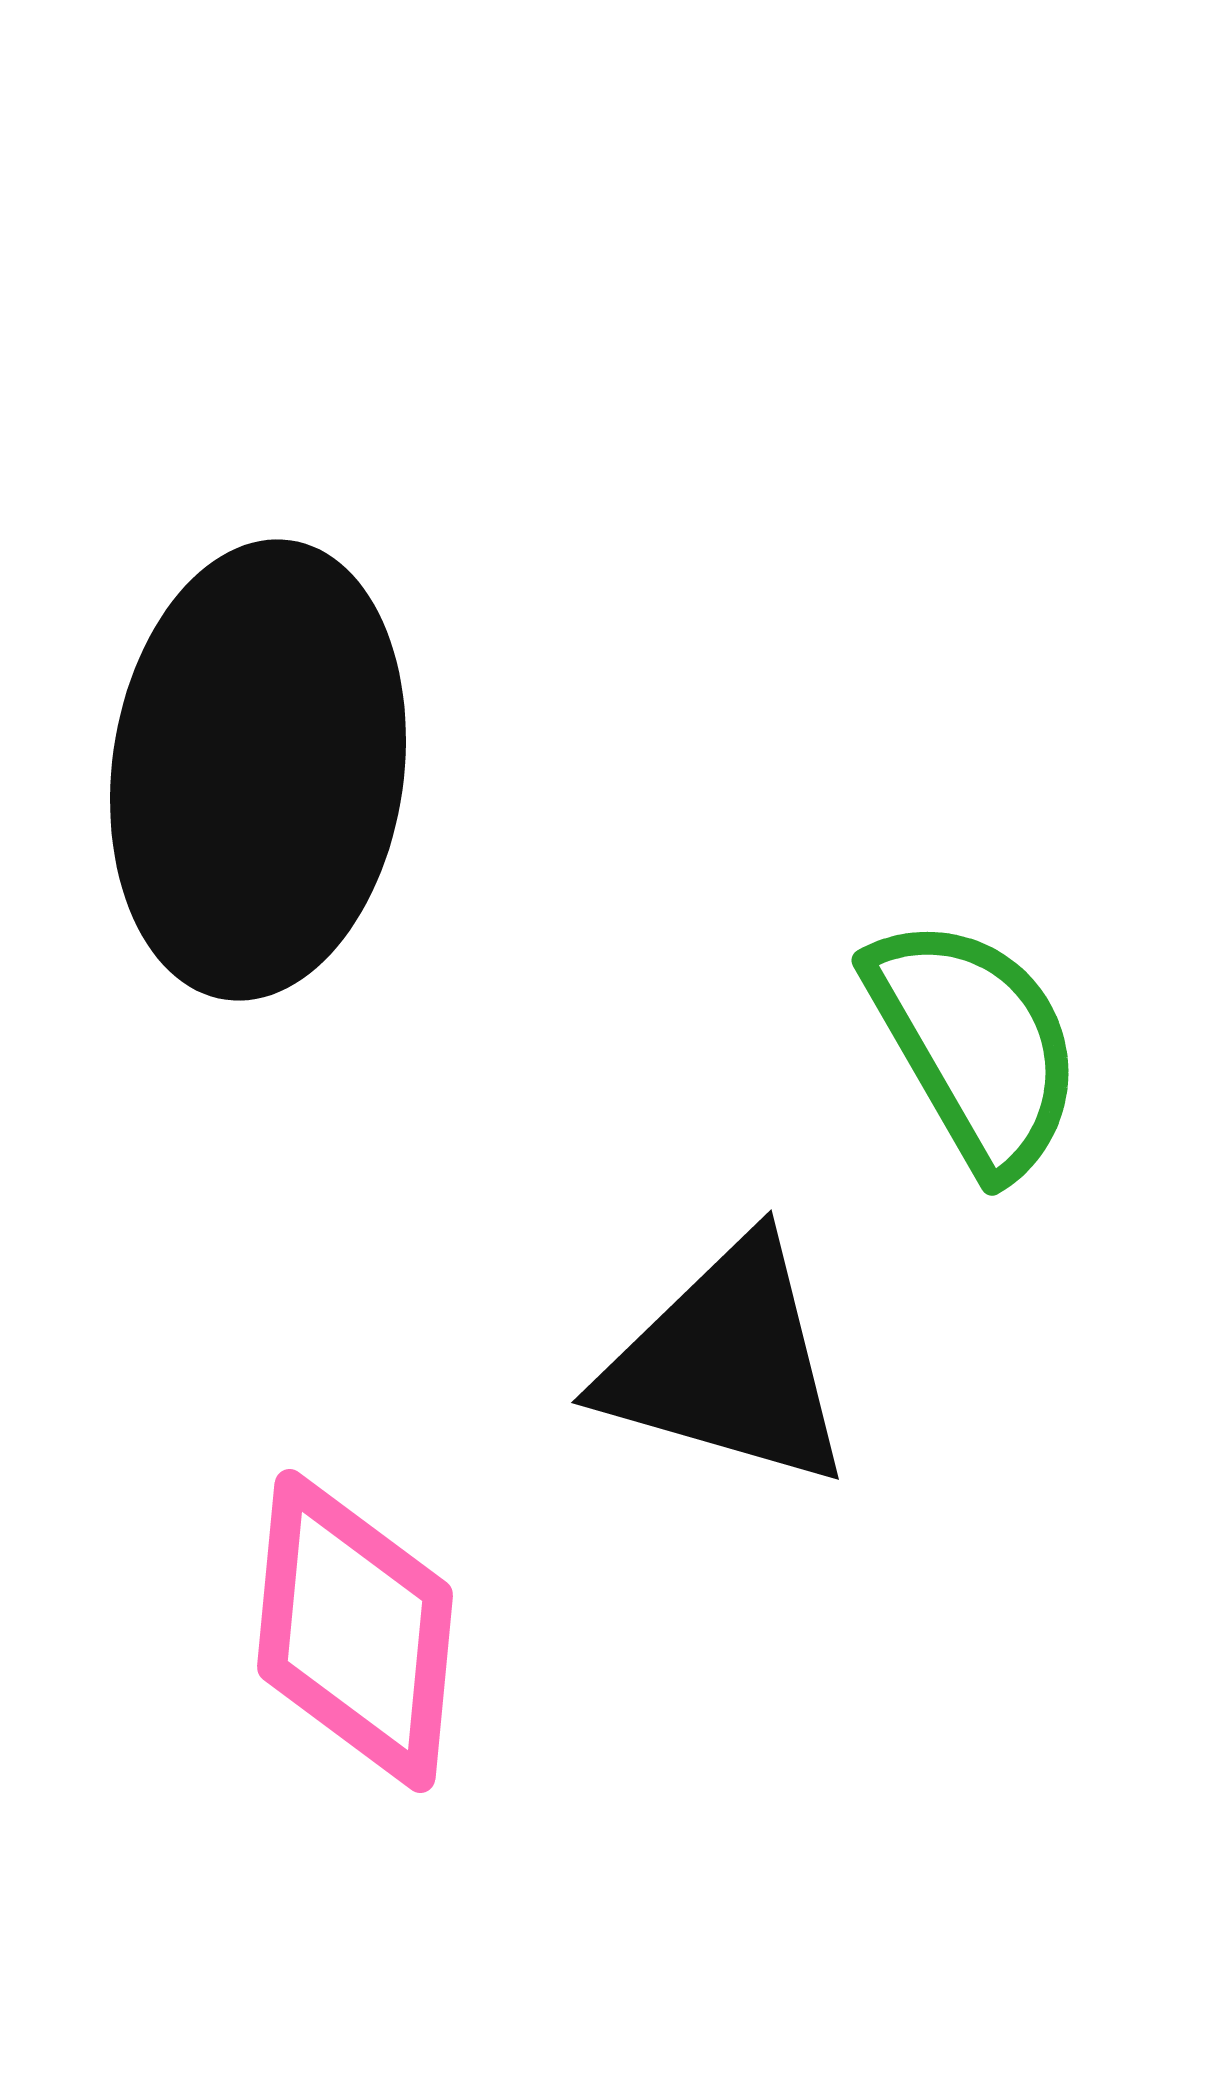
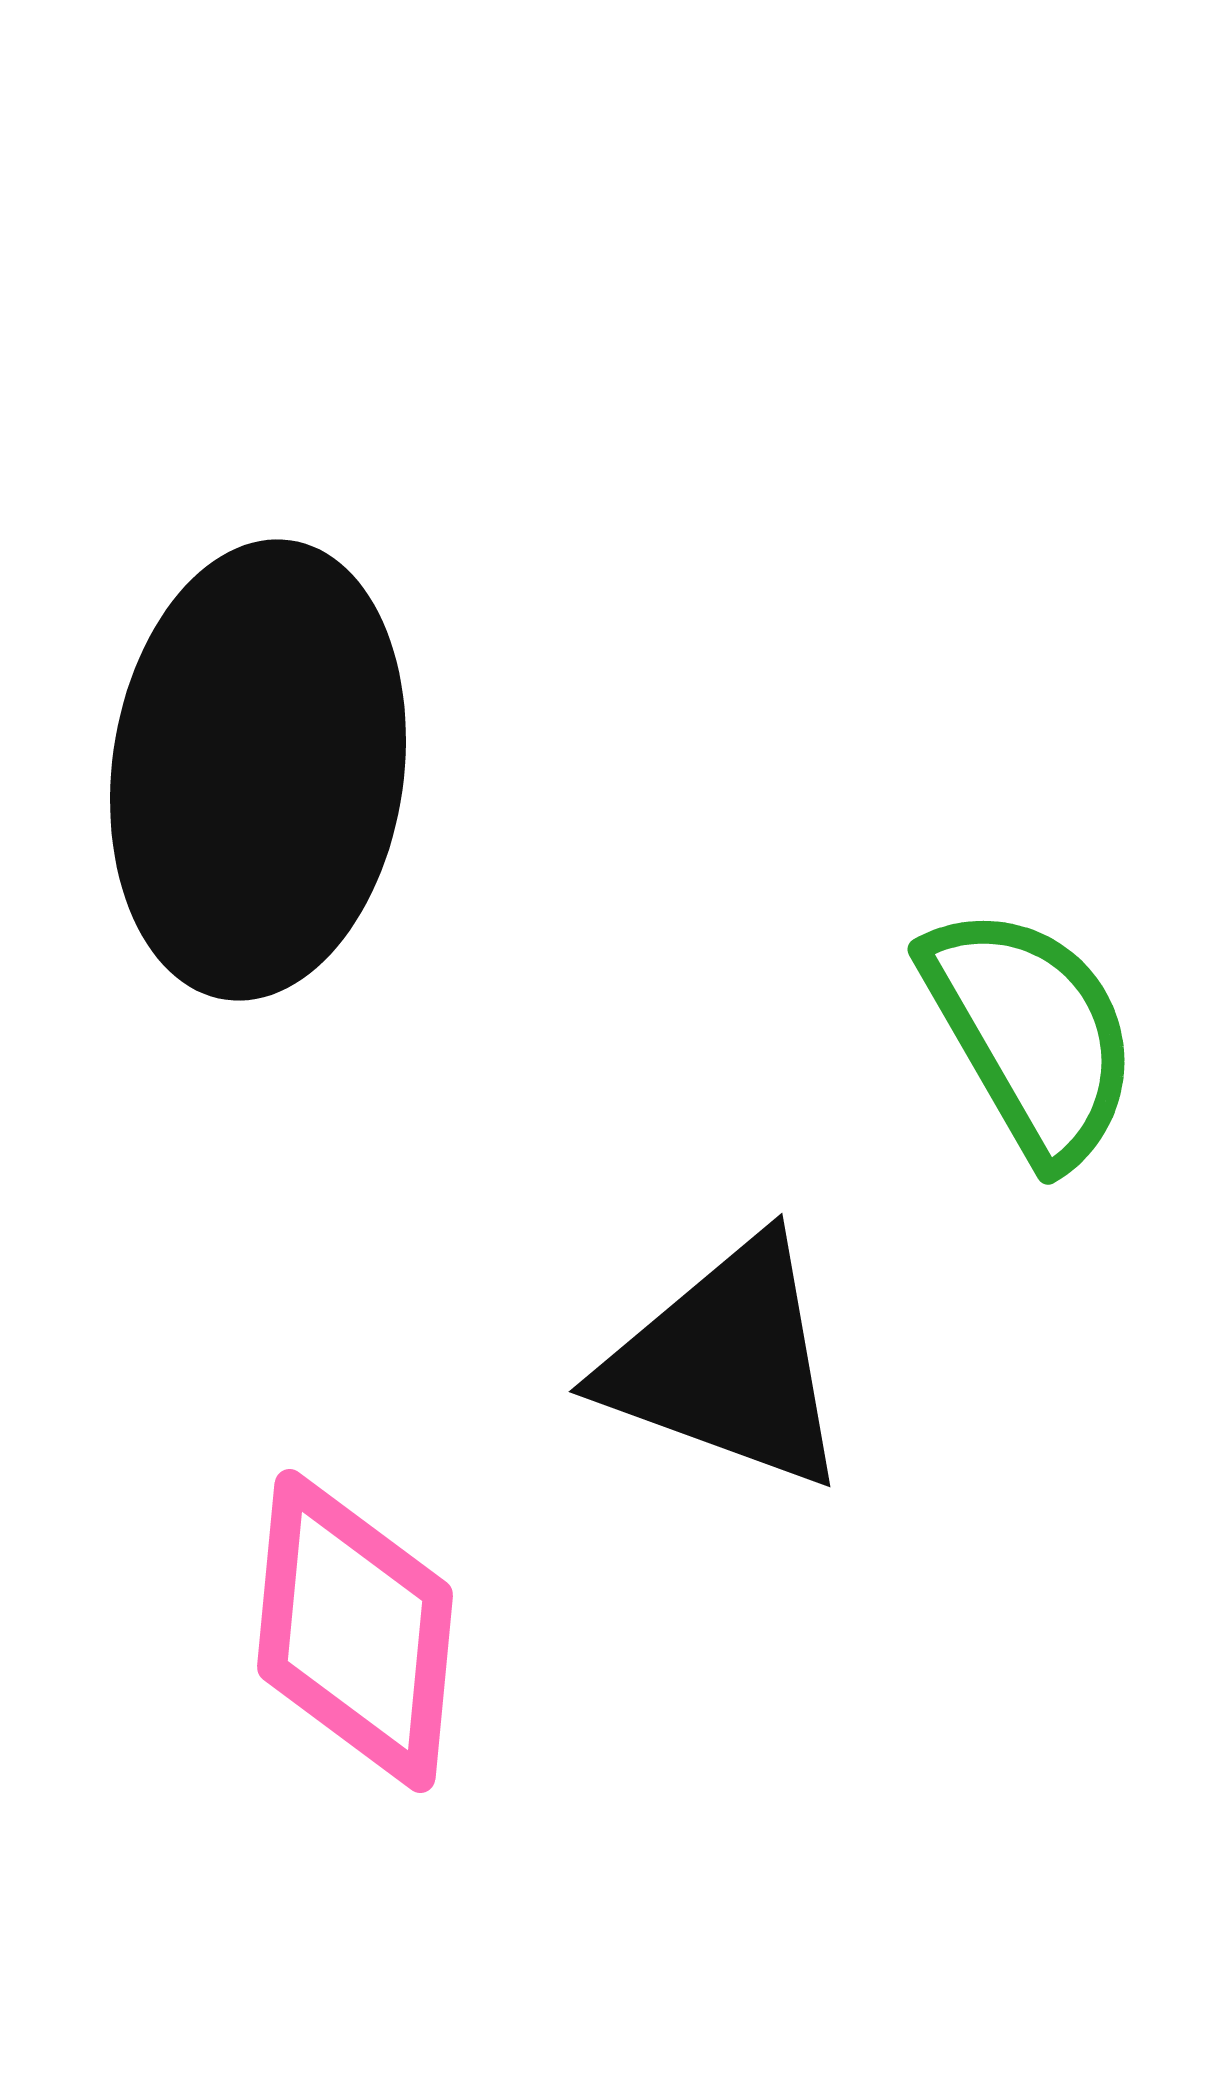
green semicircle: moved 56 px right, 11 px up
black triangle: rotated 4 degrees clockwise
